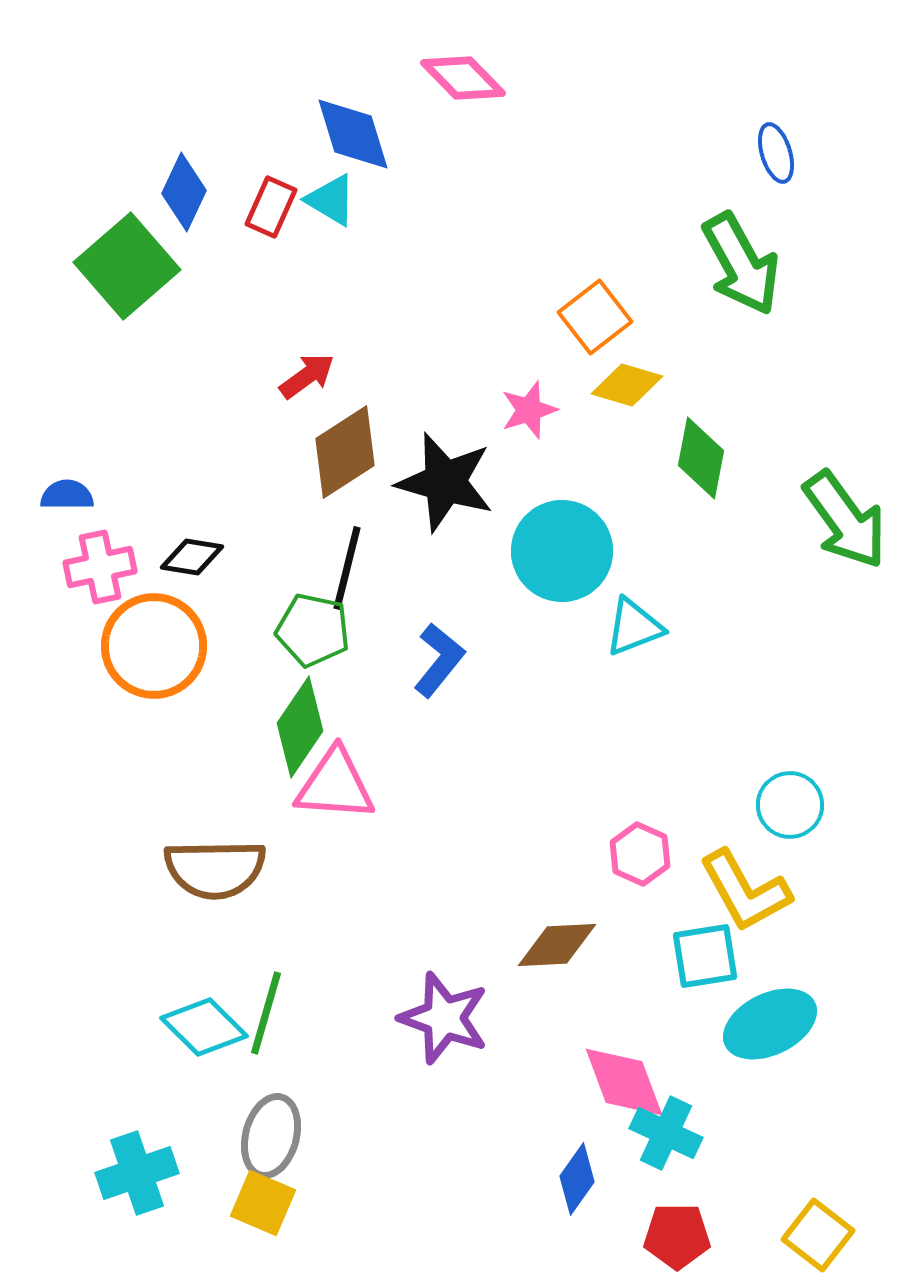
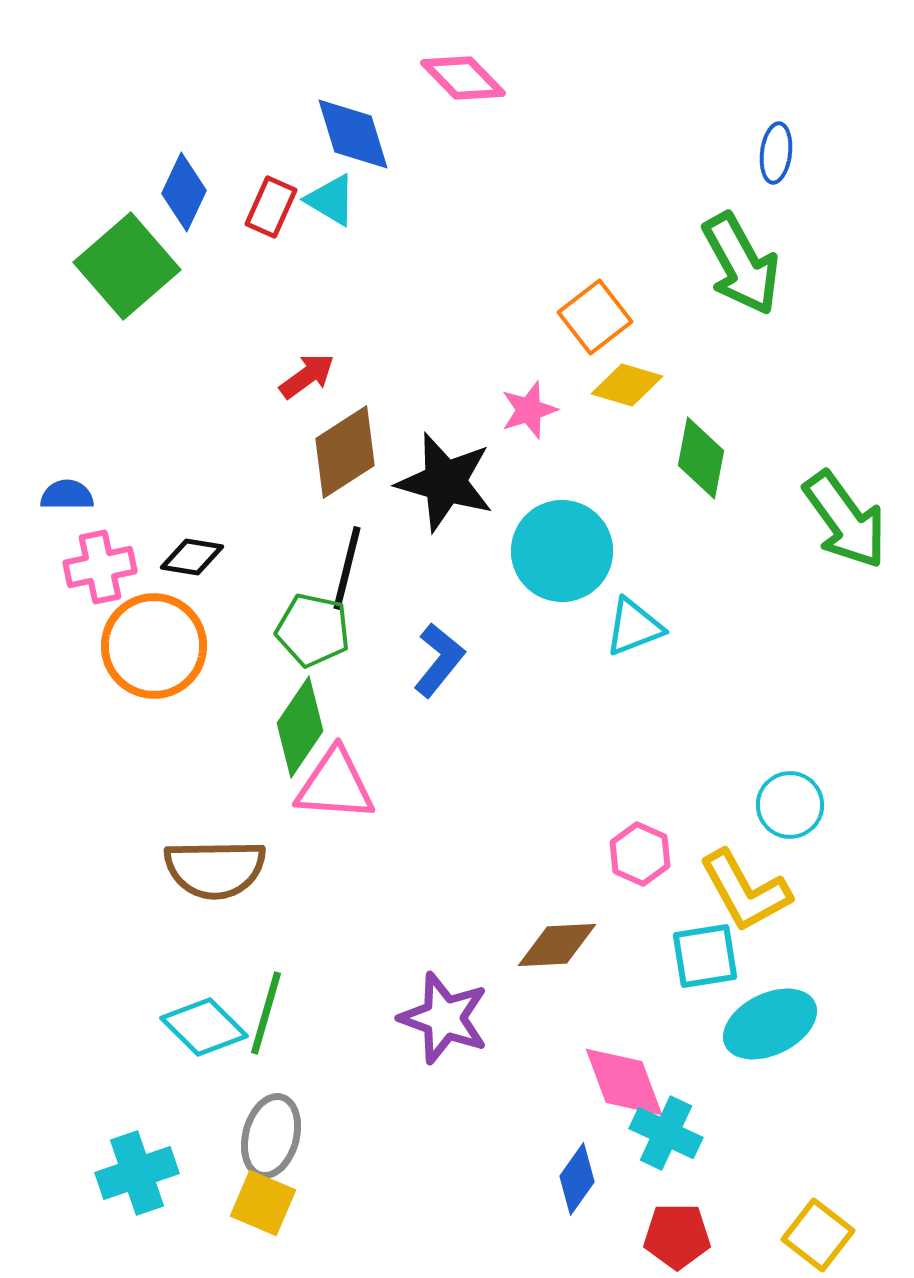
blue ellipse at (776, 153): rotated 24 degrees clockwise
